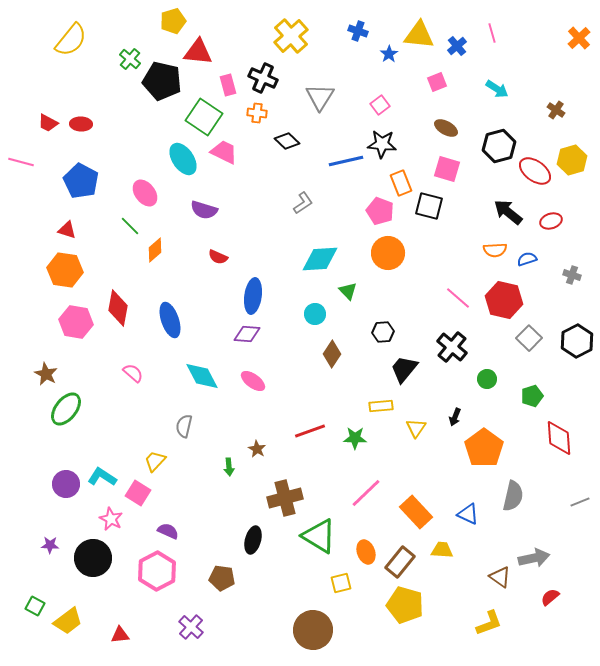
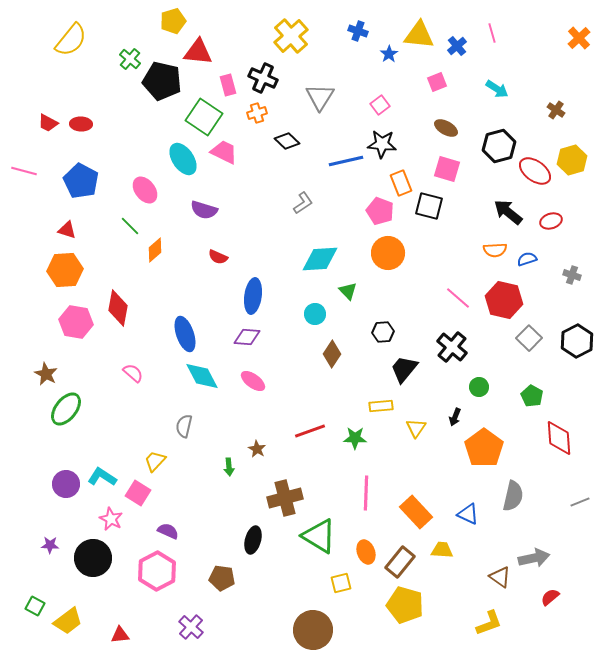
orange cross at (257, 113): rotated 24 degrees counterclockwise
pink line at (21, 162): moved 3 px right, 9 px down
pink ellipse at (145, 193): moved 3 px up
orange hexagon at (65, 270): rotated 12 degrees counterclockwise
blue ellipse at (170, 320): moved 15 px right, 14 px down
purple diamond at (247, 334): moved 3 px down
green circle at (487, 379): moved 8 px left, 8 px down
green pentagon at (532, 396): rotated 25 degrees counterclockwise
pink line at (366, 493): rotated 44 degrees counterclockwise
